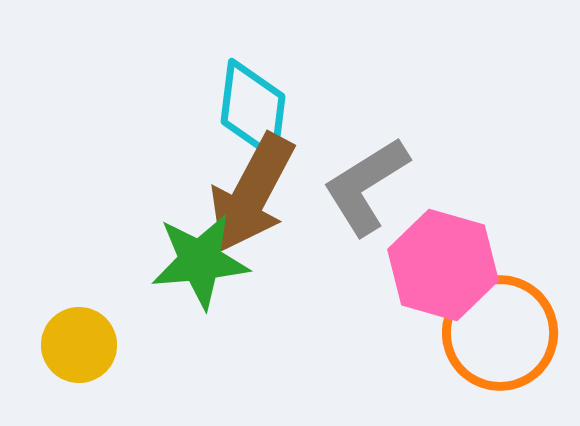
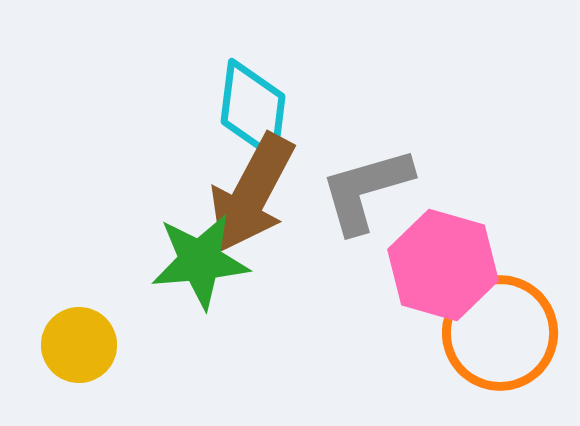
gray L-shape: moved 4 px down; rotated 16 degrees clockwise
